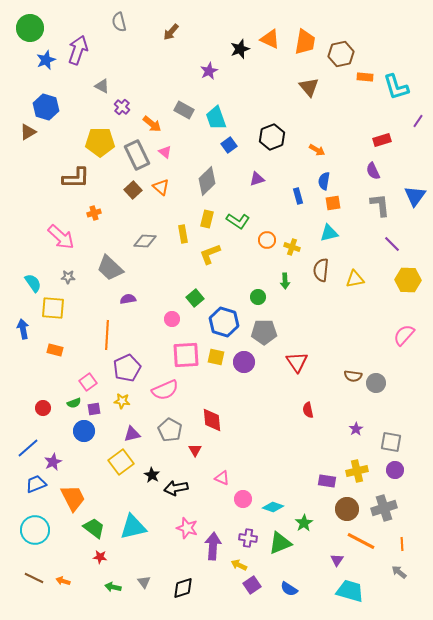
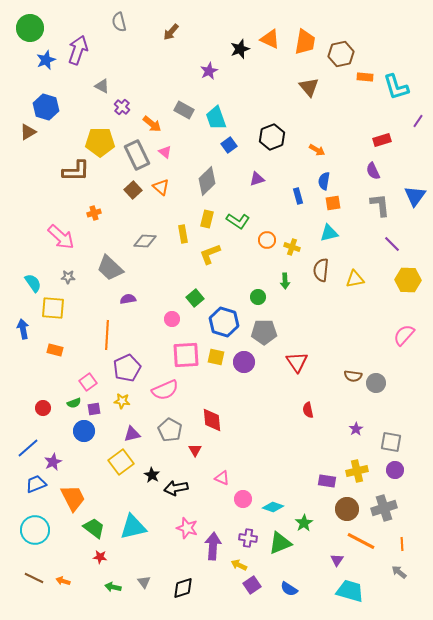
brown L-shape at (76, 178): moved 7 px up
